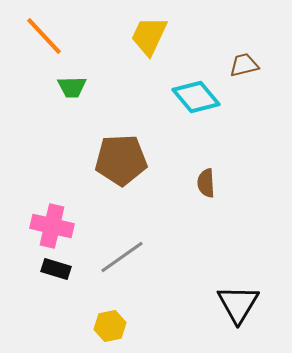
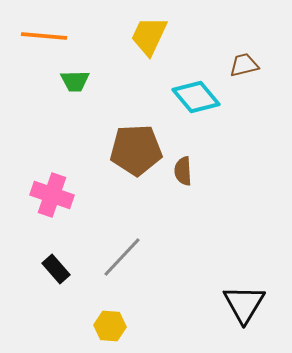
orange line: rotated 42 degrees counterclockwise
green trapezoid: moved 3 px right, 6 px up
brown pentagon: moved 15 px right, 10 px up
brown semicircle: moved 23 px left, 12 px up
pink cross: moved 31 px up; rotated 6 degrees clockwise
gray line: rotated 12 degrees counterclockwise
black rectangle: rotated 32 degrees clockwise
black triangle: moved 6 px right
yellow hexagon: rotated 16 degrees clockwise
